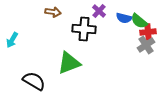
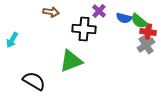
brown arrow: moved 2 px left
red cross: rotated 14 degrees clockwise
green triangle: moved 2 px right, 2 px up
